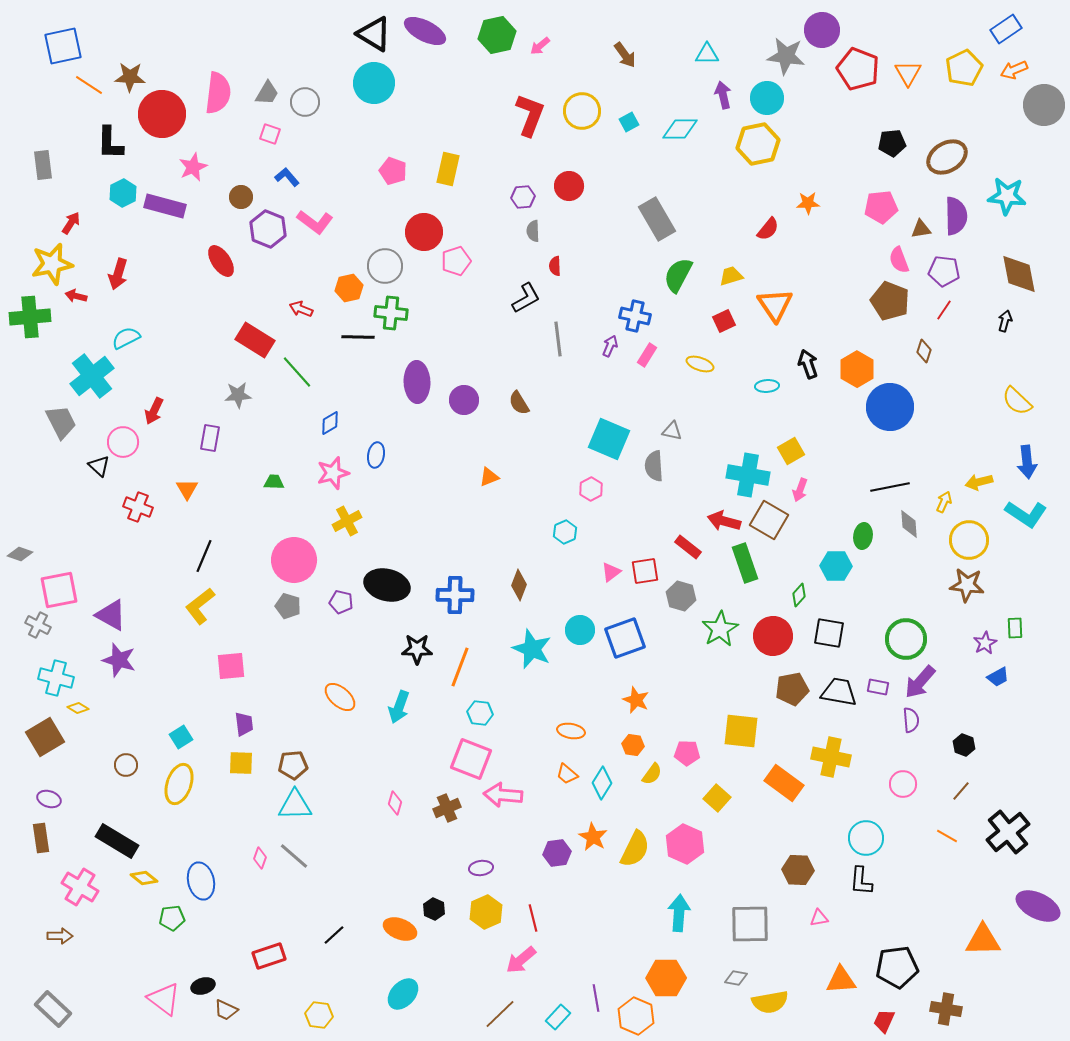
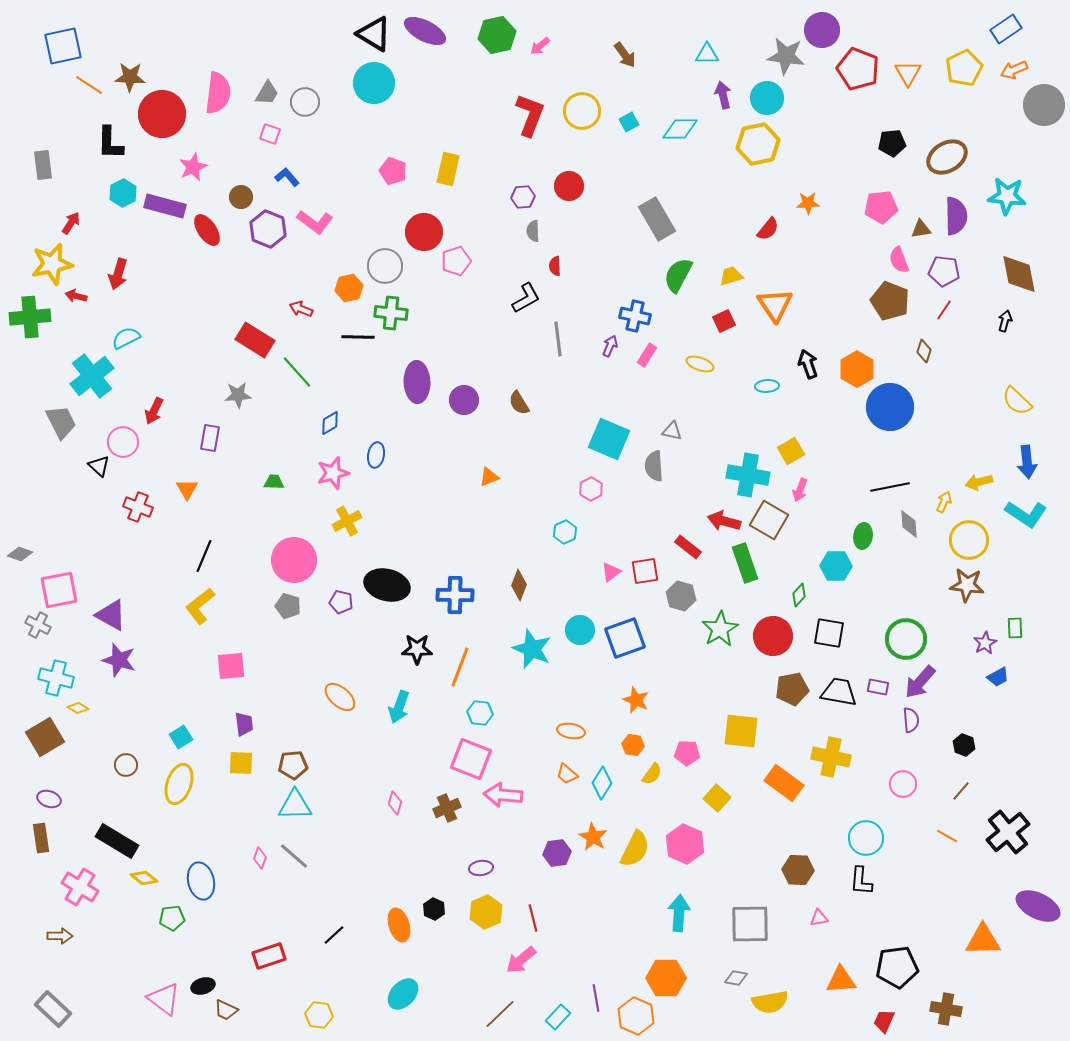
red ellipse at (221, 261): moved 14 px left, 31 px up
orange ellipse at (400, 929): moved 1 px left, 4 px up; rotated 52 degrees clockwise
